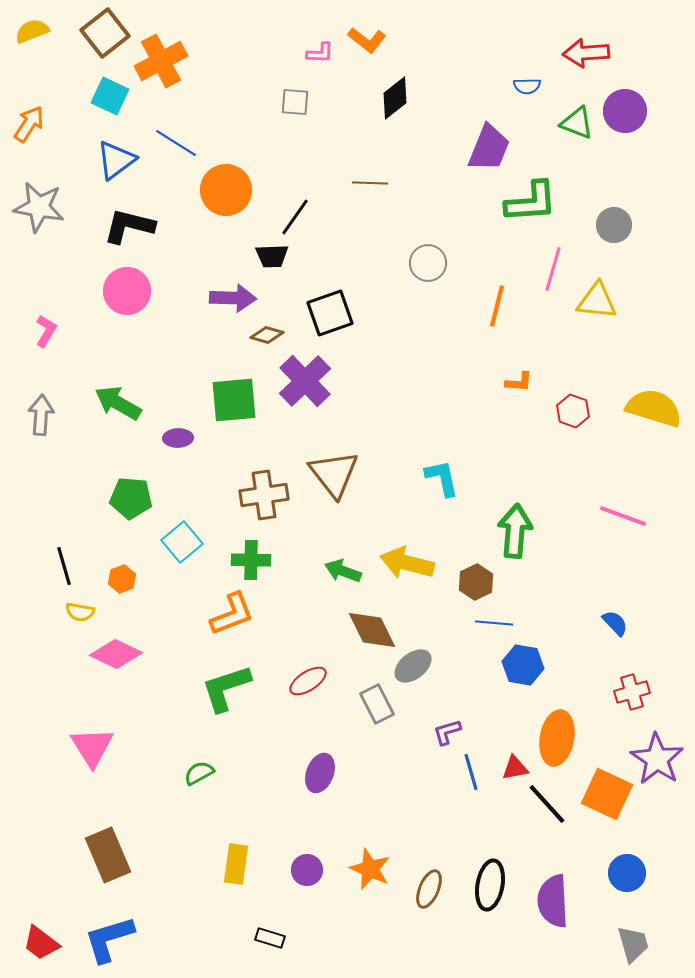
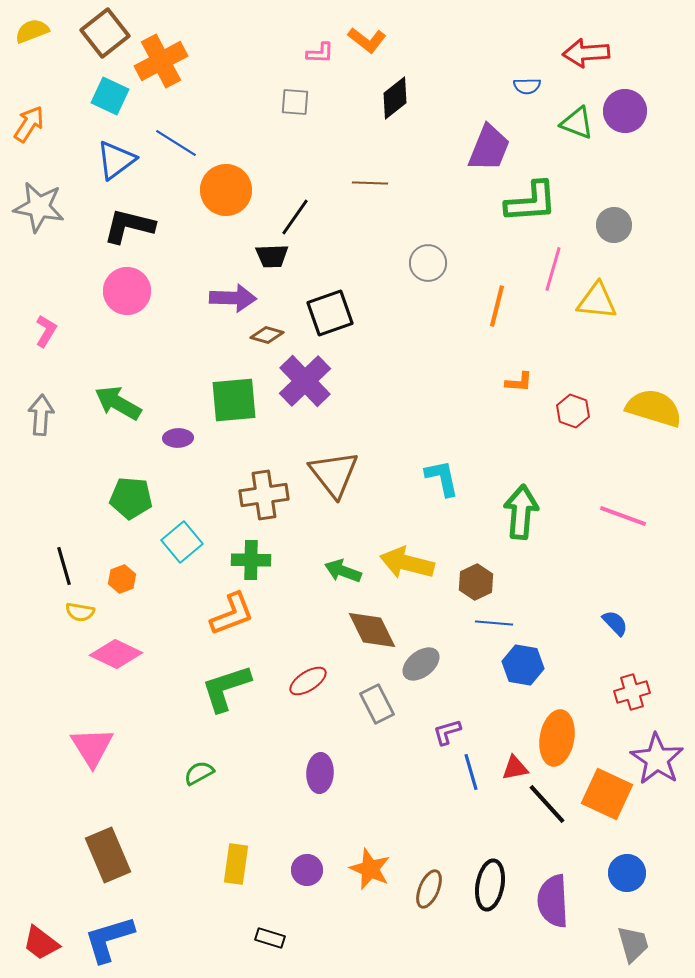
green arrow at (515, 531): moved 6 px right, 19 px up
gray ellipse at (413, 666): moved 8 px right, 2 px up
purple ellipse at (320, 773): rotated 18 degrees counterclockwise
